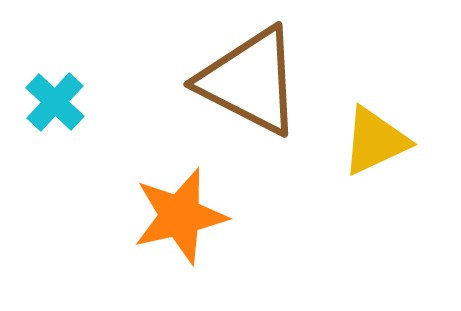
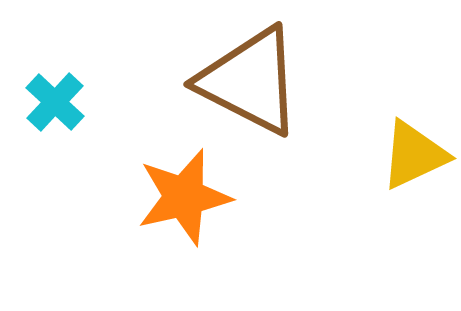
yellow triangle: moved 39 px right, 14 px down
orange star: moved 4 px right, 19 px up
